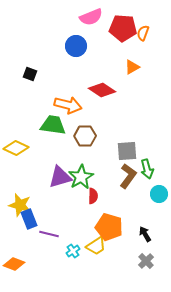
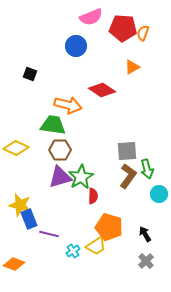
brown hexagon: moved 25 px left, 14 px down
